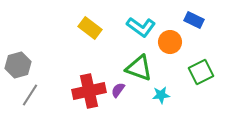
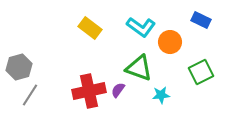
blue rectangle: moved 7 px right
gray hexagon: moved 1 px right, 2 px down
